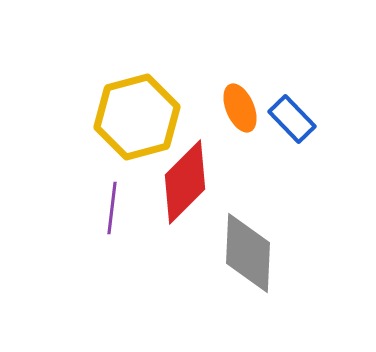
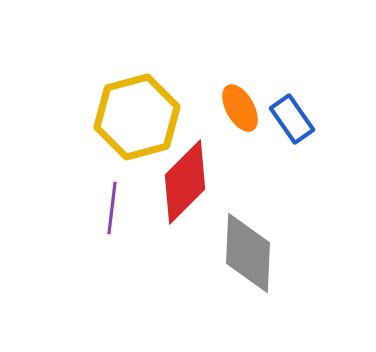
orange ellipse: rotated 6 degrees counterclockwise
blue rectangle: rotated 9 degrees clockwise
